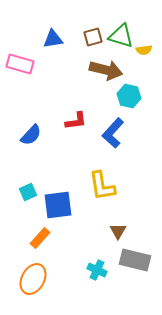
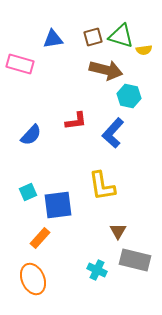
orange ellipse: rotated 52 degrees counterclockwise
